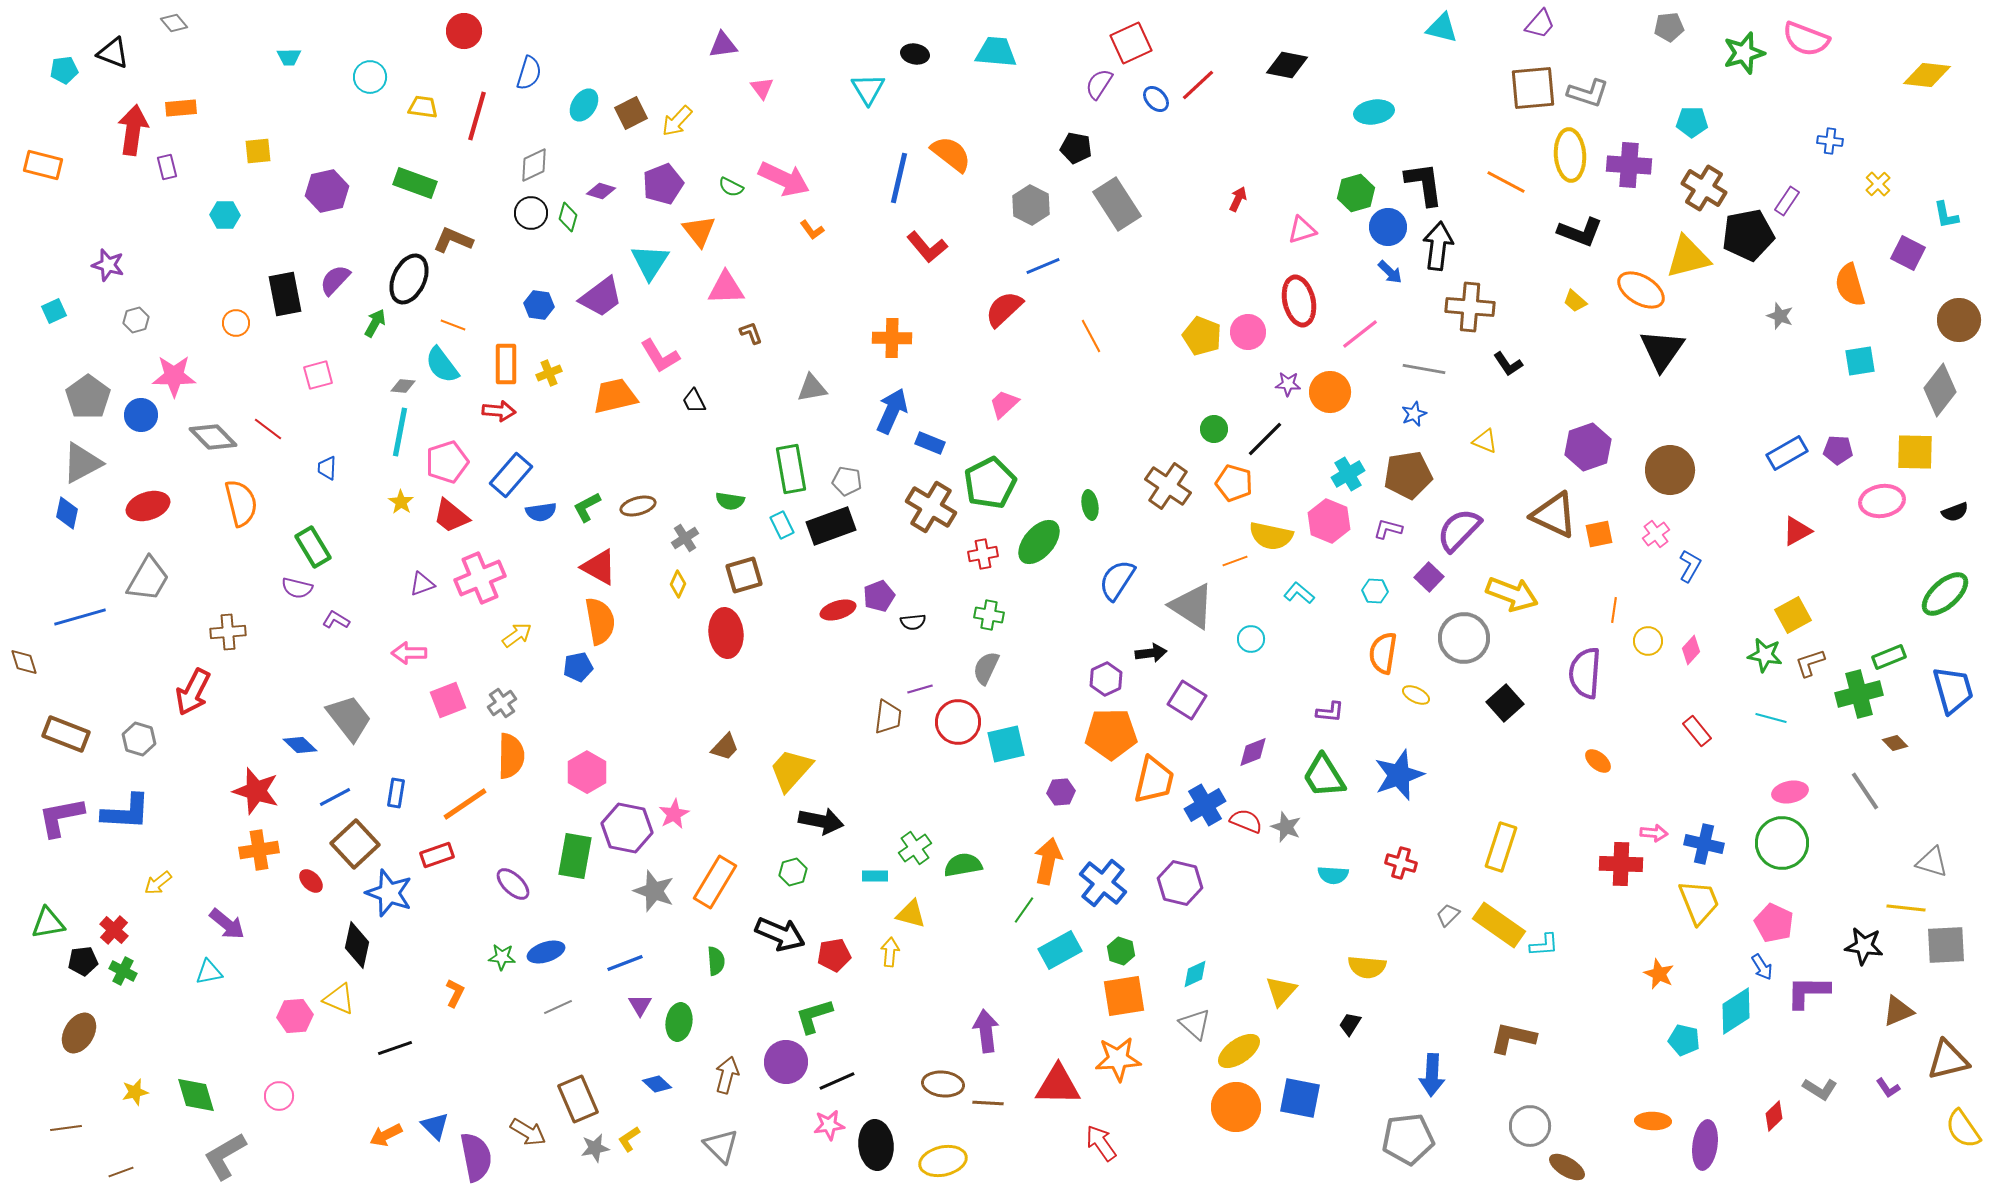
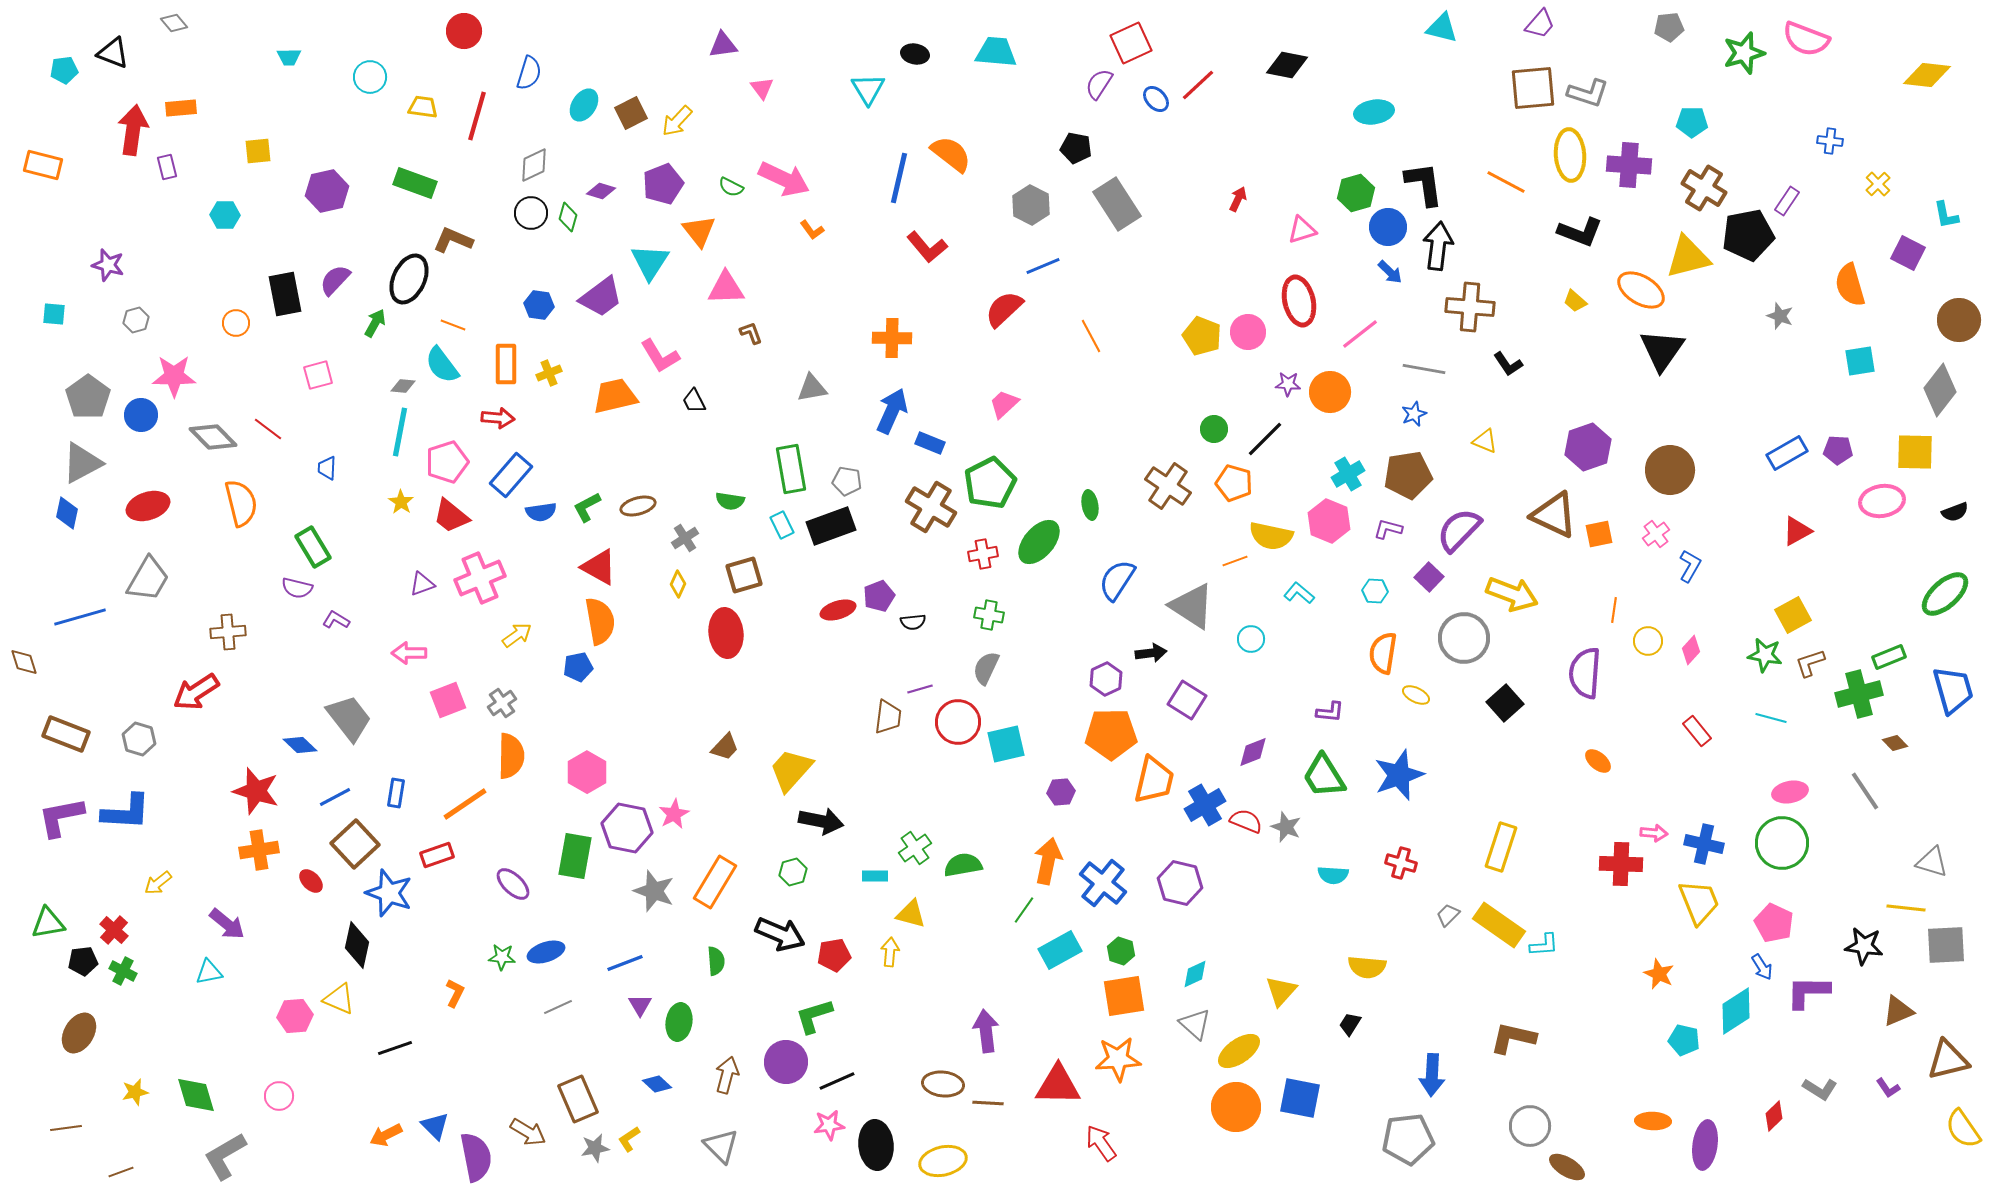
cyan square at (54, 311): moved 3 px down; rotated 30 degrees clockwise
red arrow at (499, 411): moved 1 px left, 7 px down
red arrow at (193, 692): moved 3 px right; rotated 30 degrees clockwise
